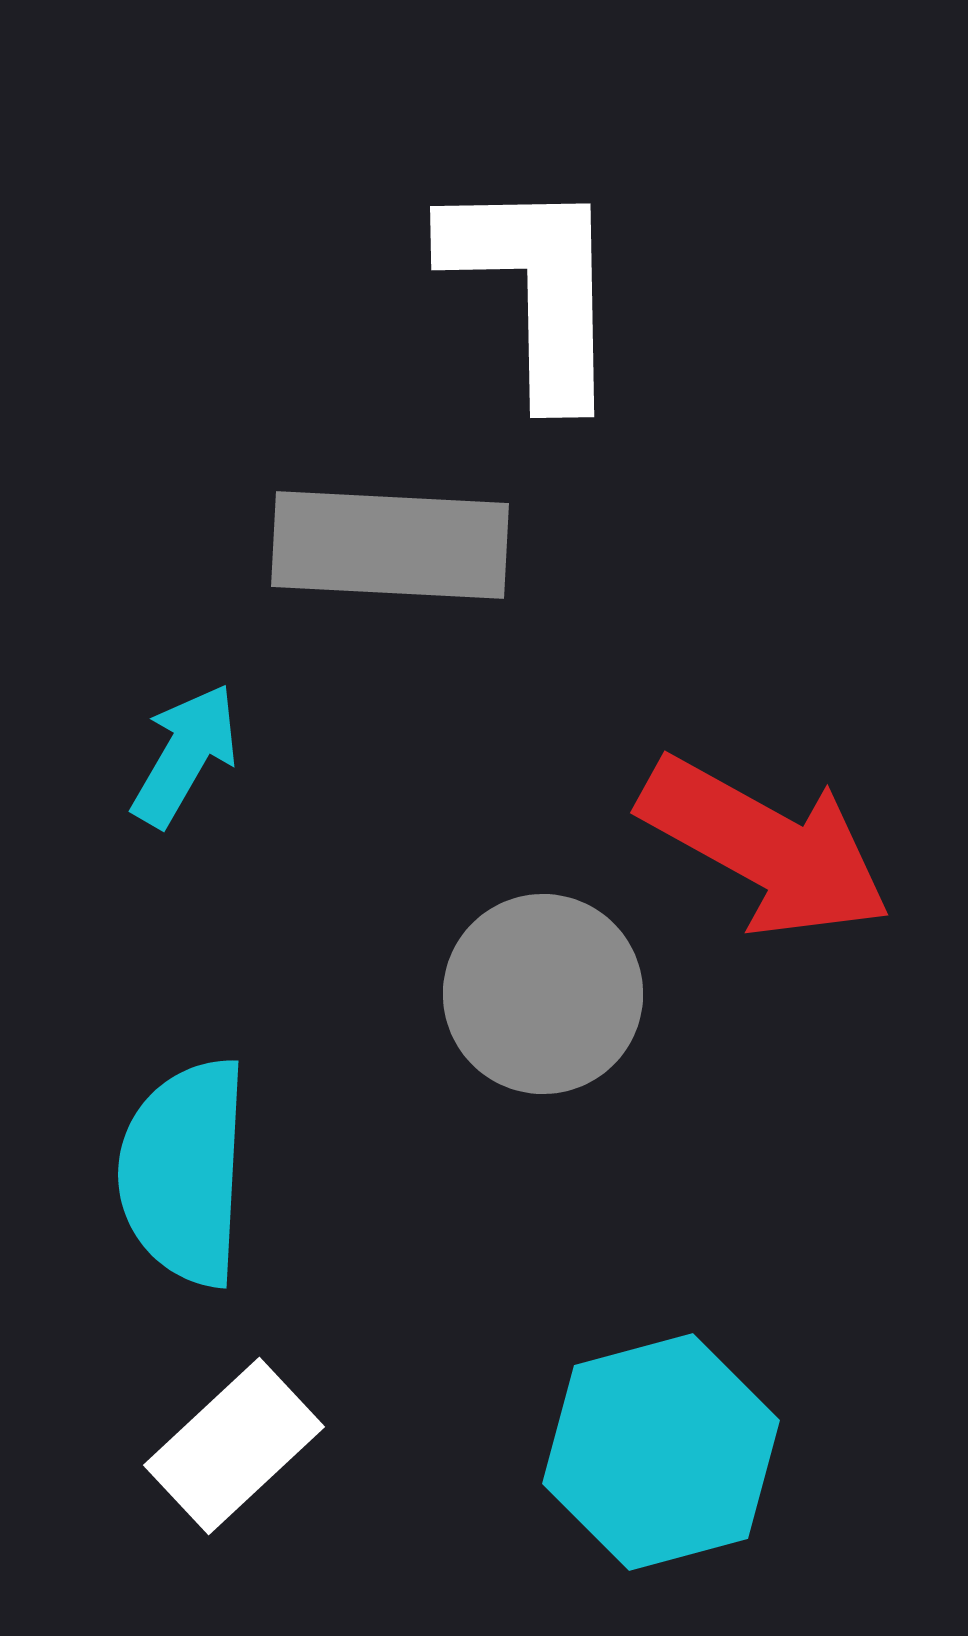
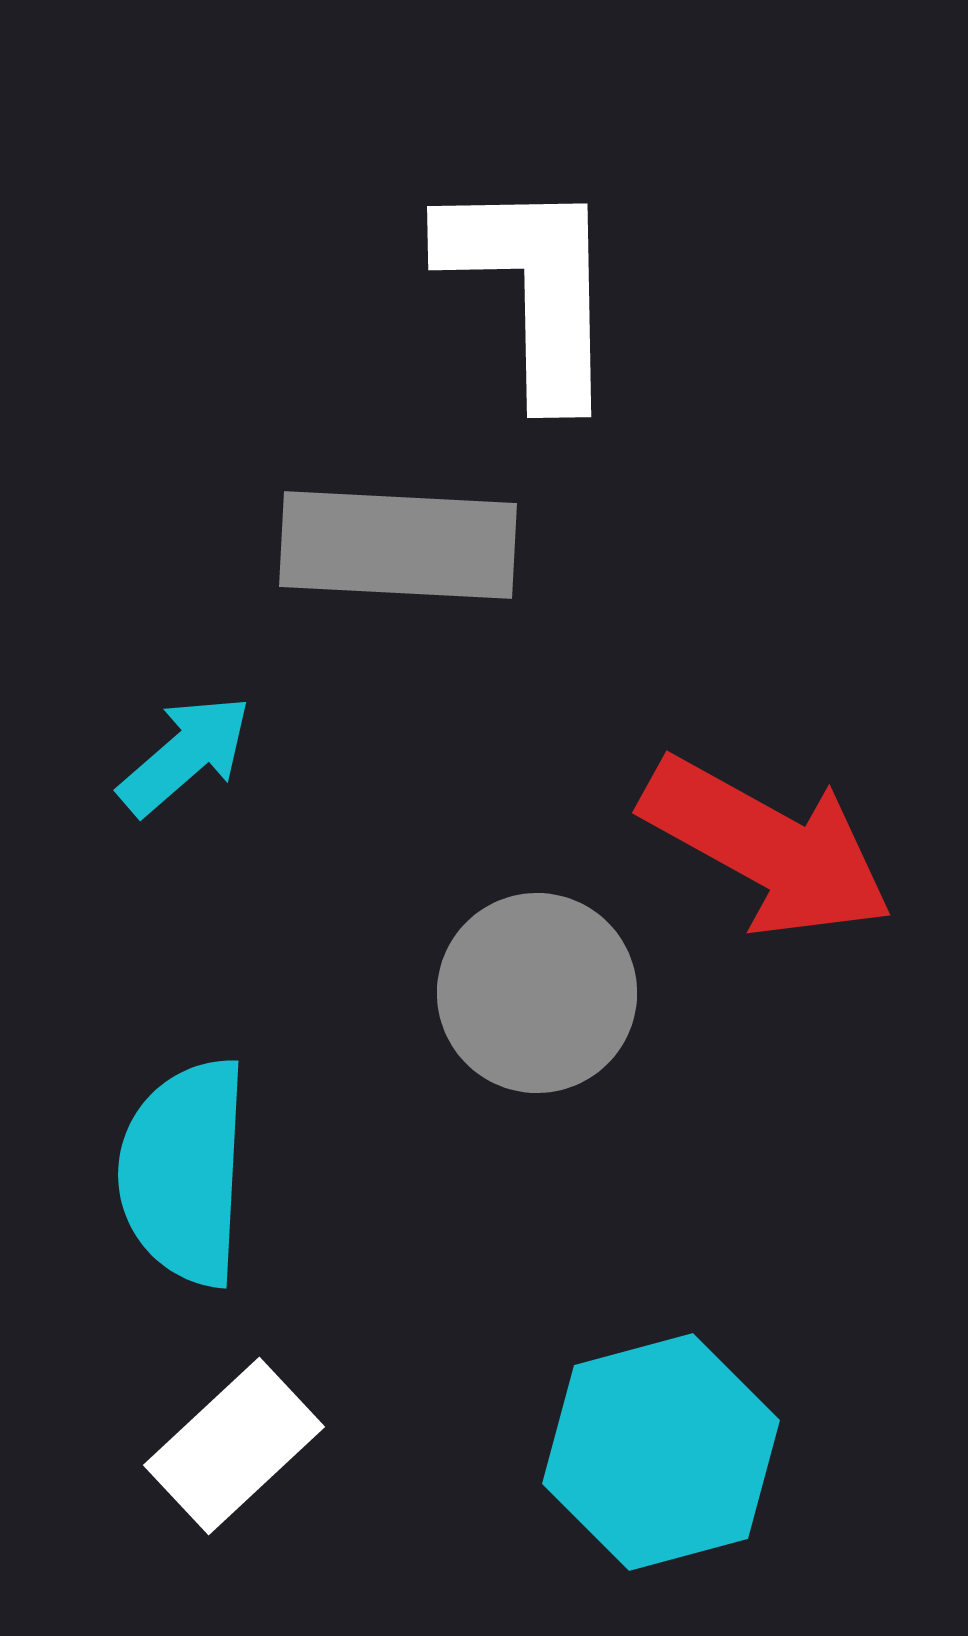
white L-shape: moved 3 px left
gray rectangle: moved 8 px right
cyan arrow: rotated 19 degrees clockwise
red arrow: moved 2 px right
gray circle: moved 6 px left, 1 px up
